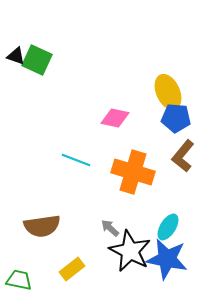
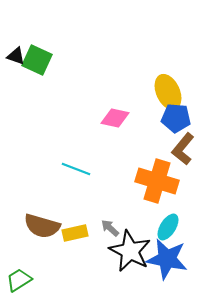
brown L-shape: moved 7 px up
cyan line: moved 9 px down
orange cross: moved 24 px right, 9 px down
brown semicircle: rotated 24 degrees clockwise
yellow rectangle: moved 3 px right, 36 px up; rotated 25 degrees clockwise
green trapezoid: rotated 44 degrees counterclockwise
